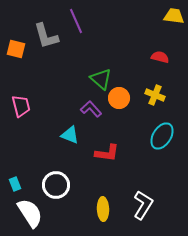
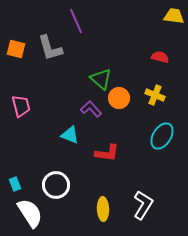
gray L-shape: moved 4 px right, 12 px down
